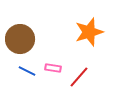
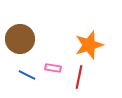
orange star: moved 13 px down
blue line: moved 4 px down
red line: rotated 30 degrees counterclockwise
